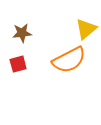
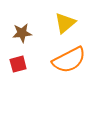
yellow triangle: moved 21 px left, 6 px up
